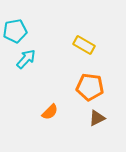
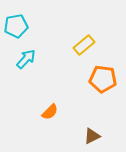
cyan pentagon: moved 1 px right, 5 px up
yellow rectangle: rotated 70 degrees counterclockwise
orange pentagon: moved 13 px right, 8 px up
brown triangle: moved 5 px left, 18 px down
